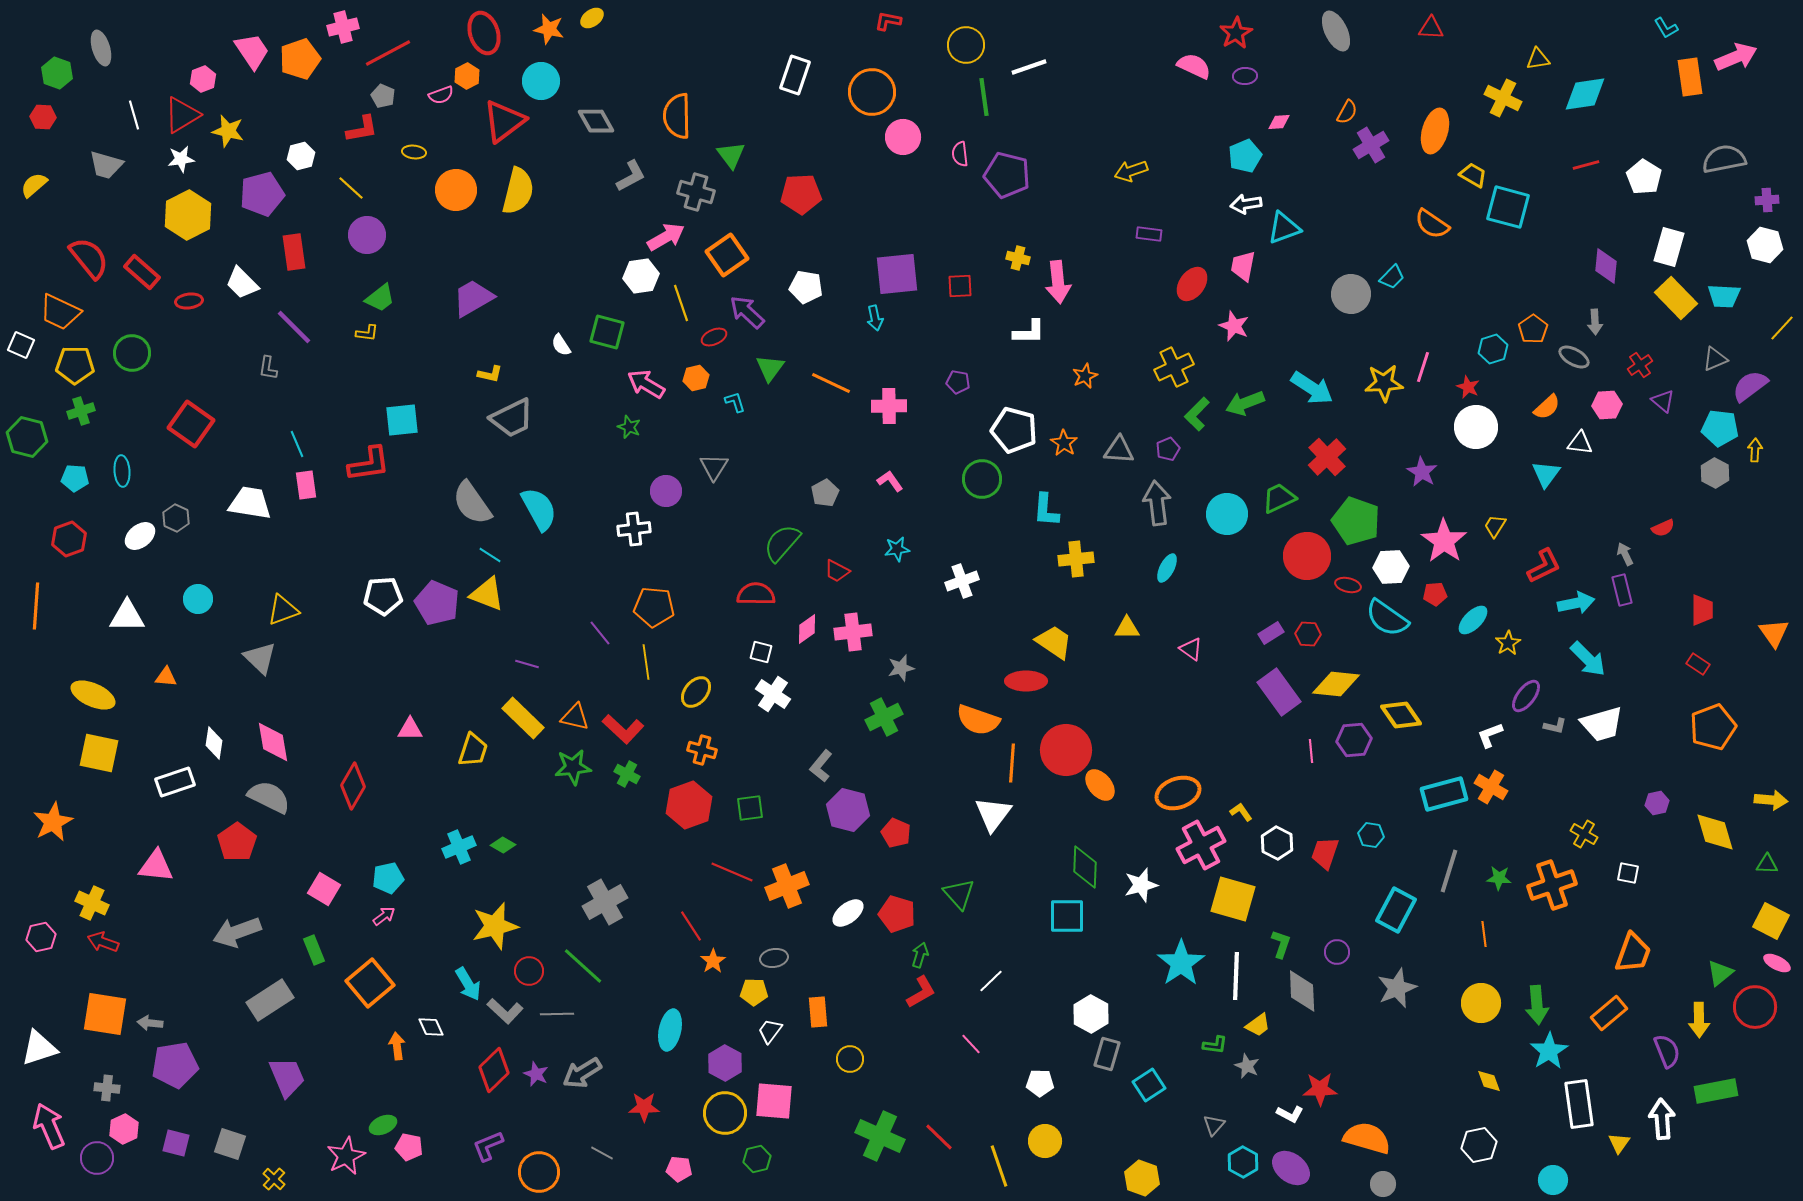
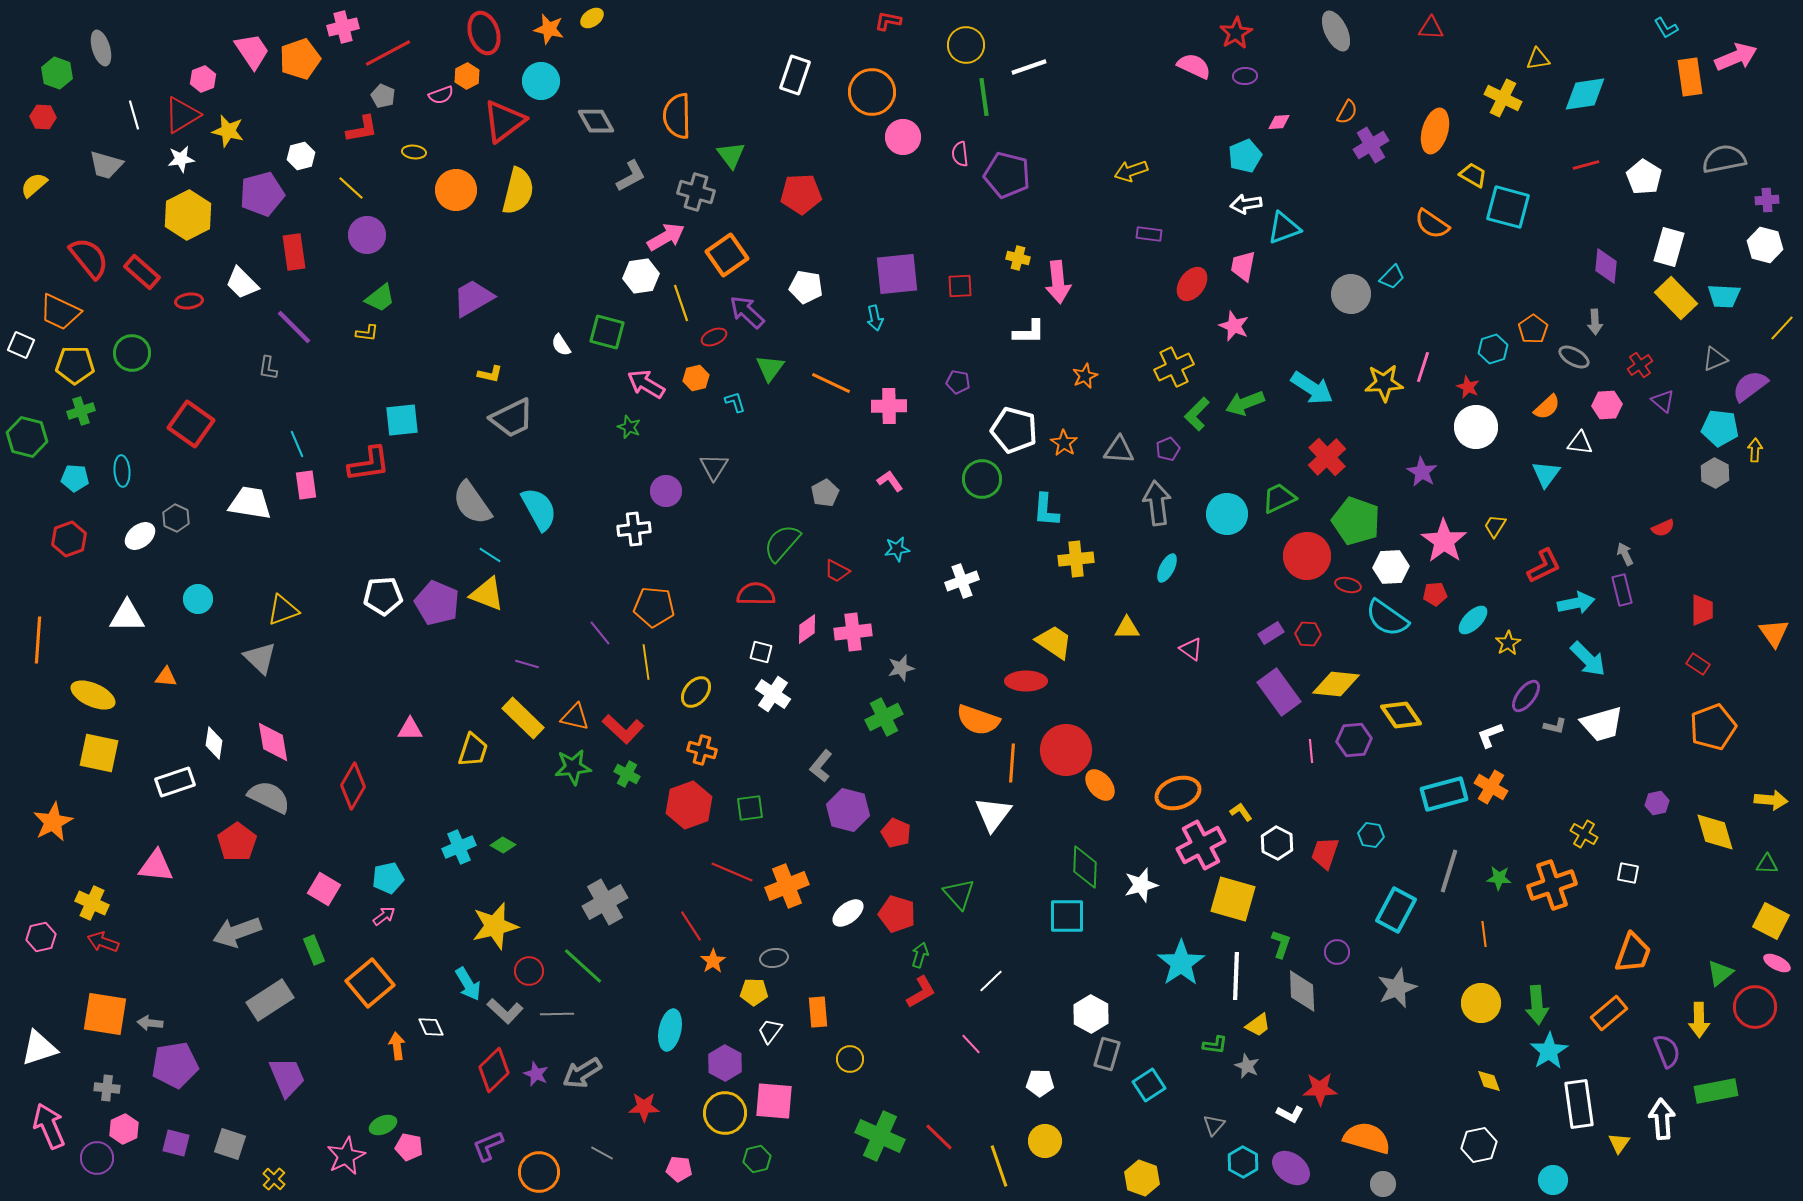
orange line at (36, 606): moved 2 px right, 34 px down
